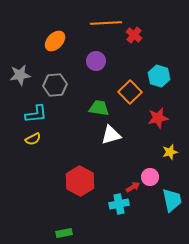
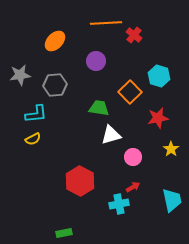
yellow star: moved 1 px right, 3 px up; rotated 21 degrees counterclockwise
pink circle: moved 17 px left, 20 px up
